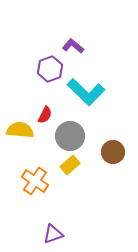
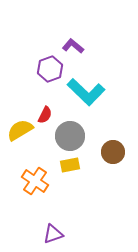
yellow semicircle: rotated 36 degrees counterclockwise
yellow rectangle: rotated 30 degrees clockwise
